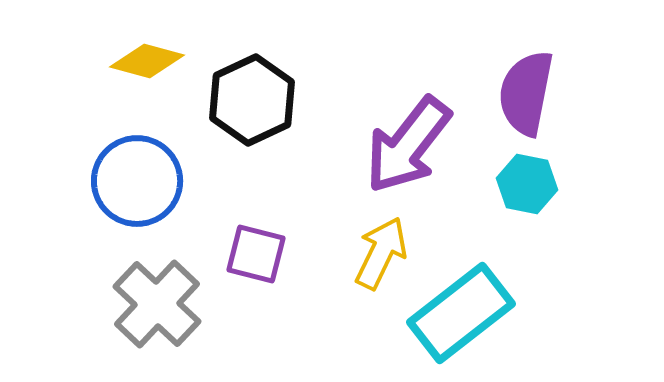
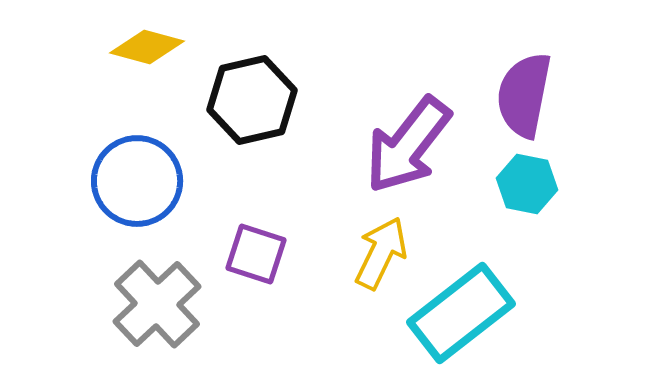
yellow diamond: moved 14 px up
purple semicircle: moved 2 px left, 2 px down
black hexagon: rotated 12 degrees clockwise
purple square: rotated 4 degrees clockwise
gray cross: rotated 4 degrees clockwise
